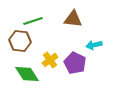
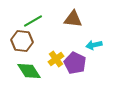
green line: rotated 12 degrees counterclockwise
brown hexagon: moved 2 px right
yellow cross: moved 6 px right, 1 px up
green diamond: moved 2 px right, 3 px up
